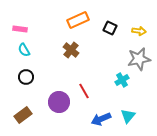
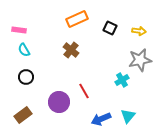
orange rectangle: moved 1 px left, 1 px up
pink rectangle: moved 1 px left, 1 px down
gray star: moved 1 px right, 1 px down
